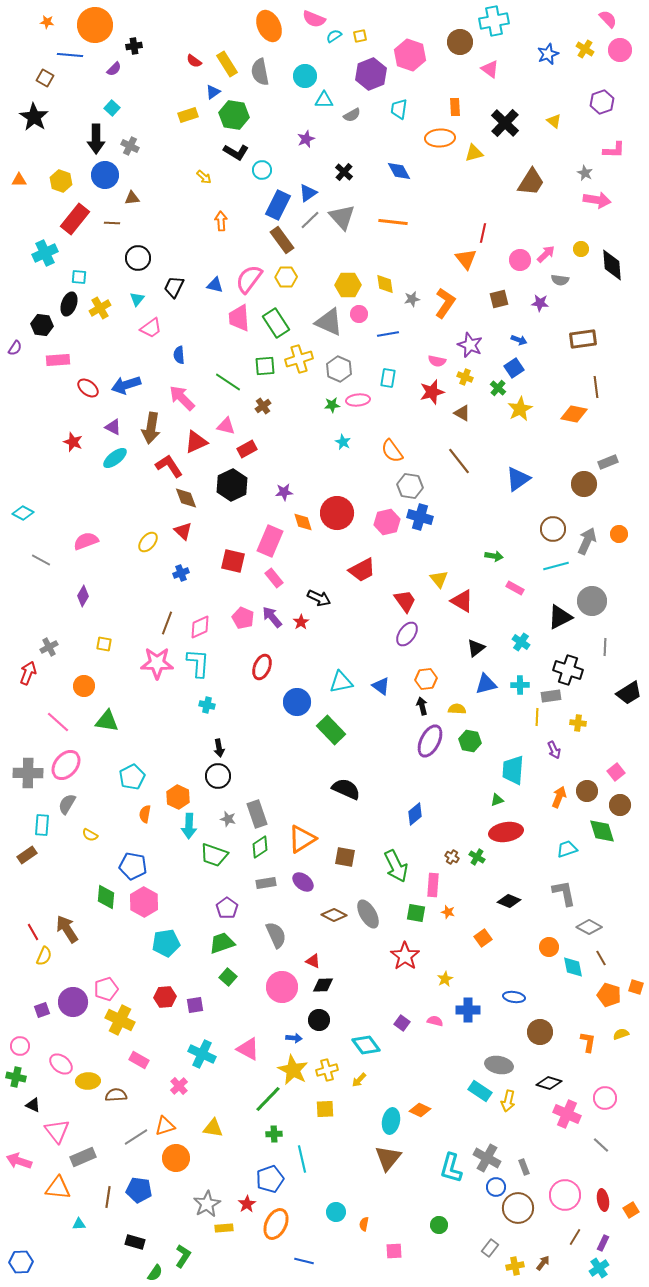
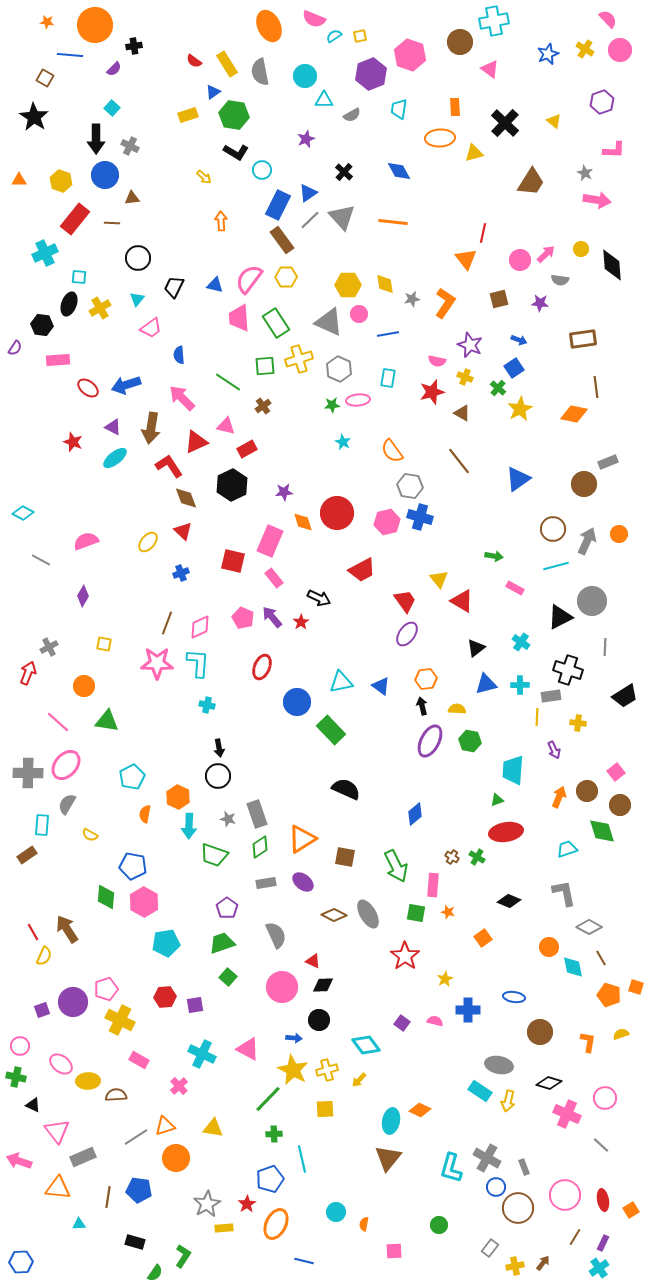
black trapezoid at (629, 693): moved 4 px left, 3 px down
